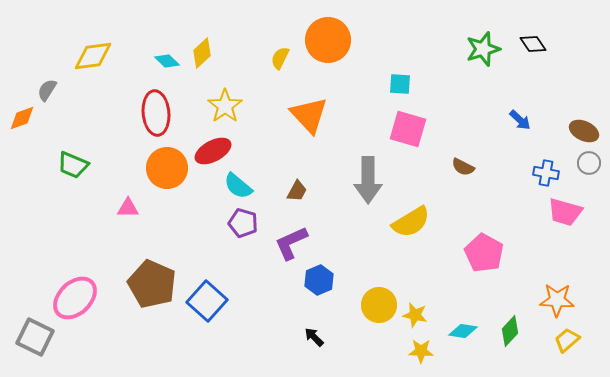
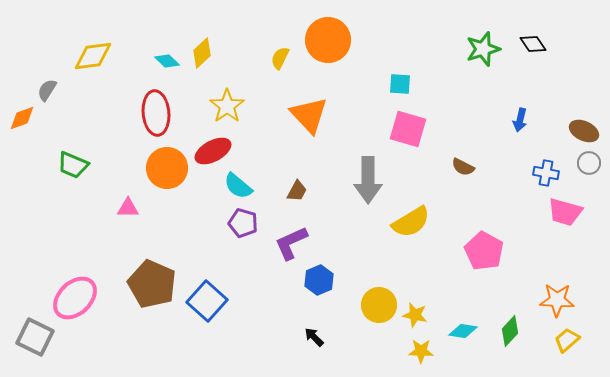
yellow star at (225, 106): moved 2 px right
blue arrow at (520, 120): rotated 60 degrees clockwise
pink pentagon at (484, 253): moved 2 px up
